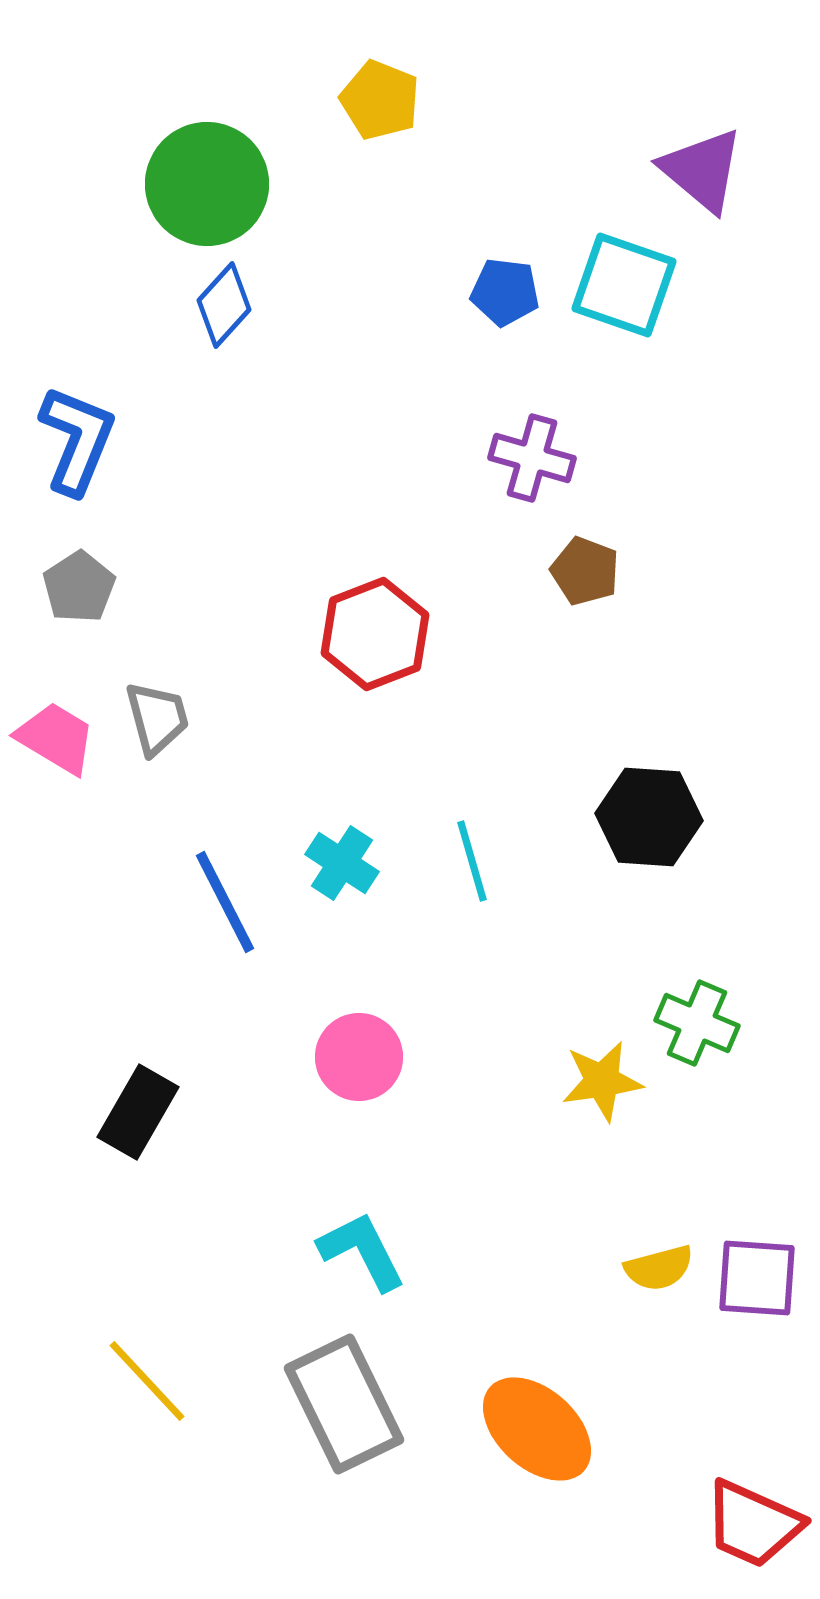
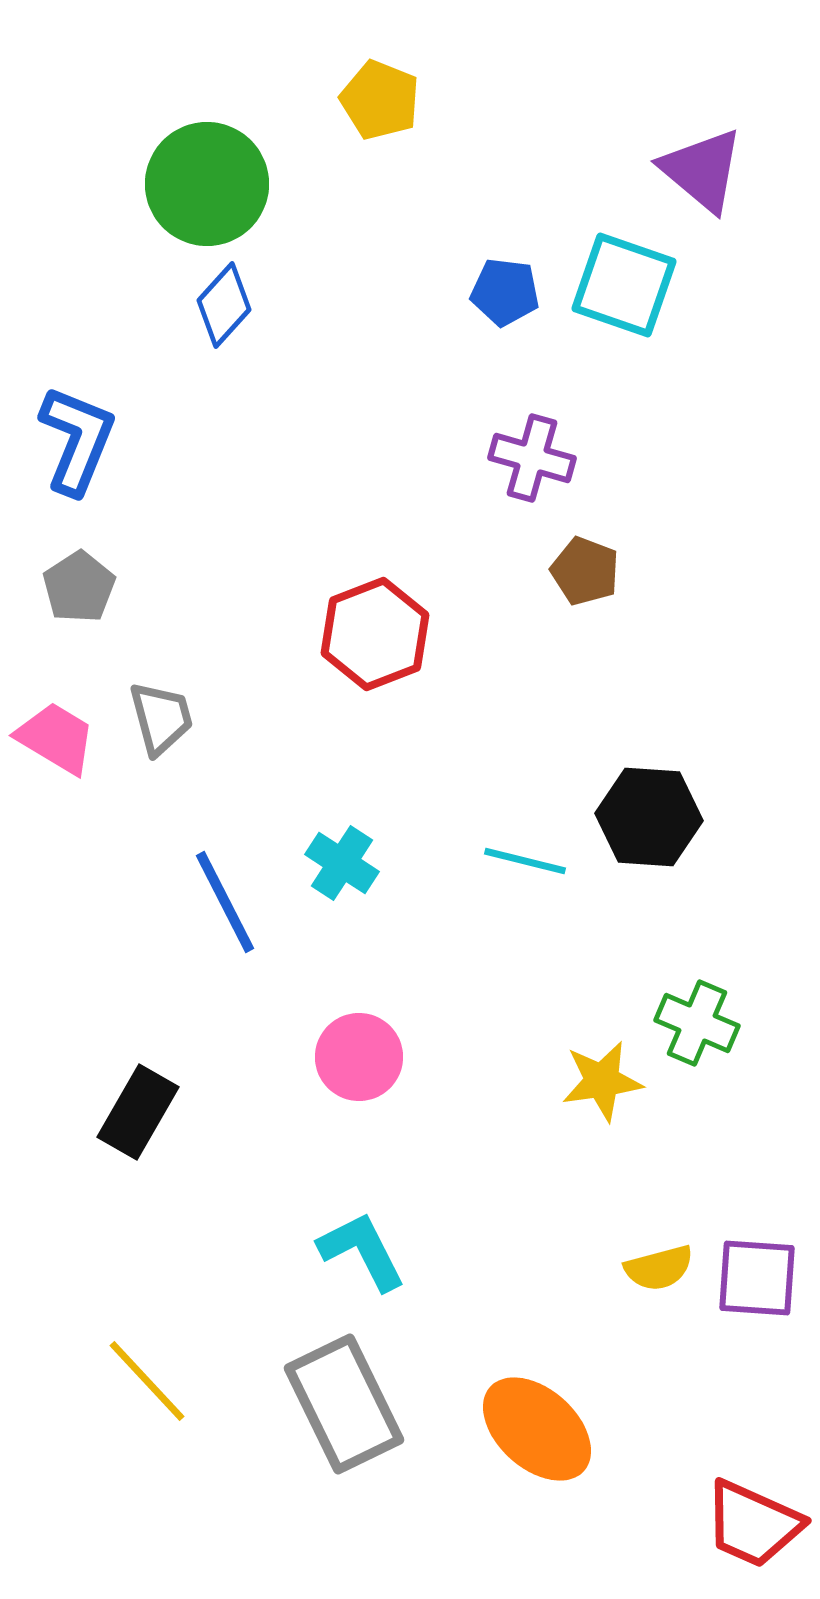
gray trapezoid: moved 4 px right
cyan line: moved 53 px right; rotated 60 degrees counterclockwise
